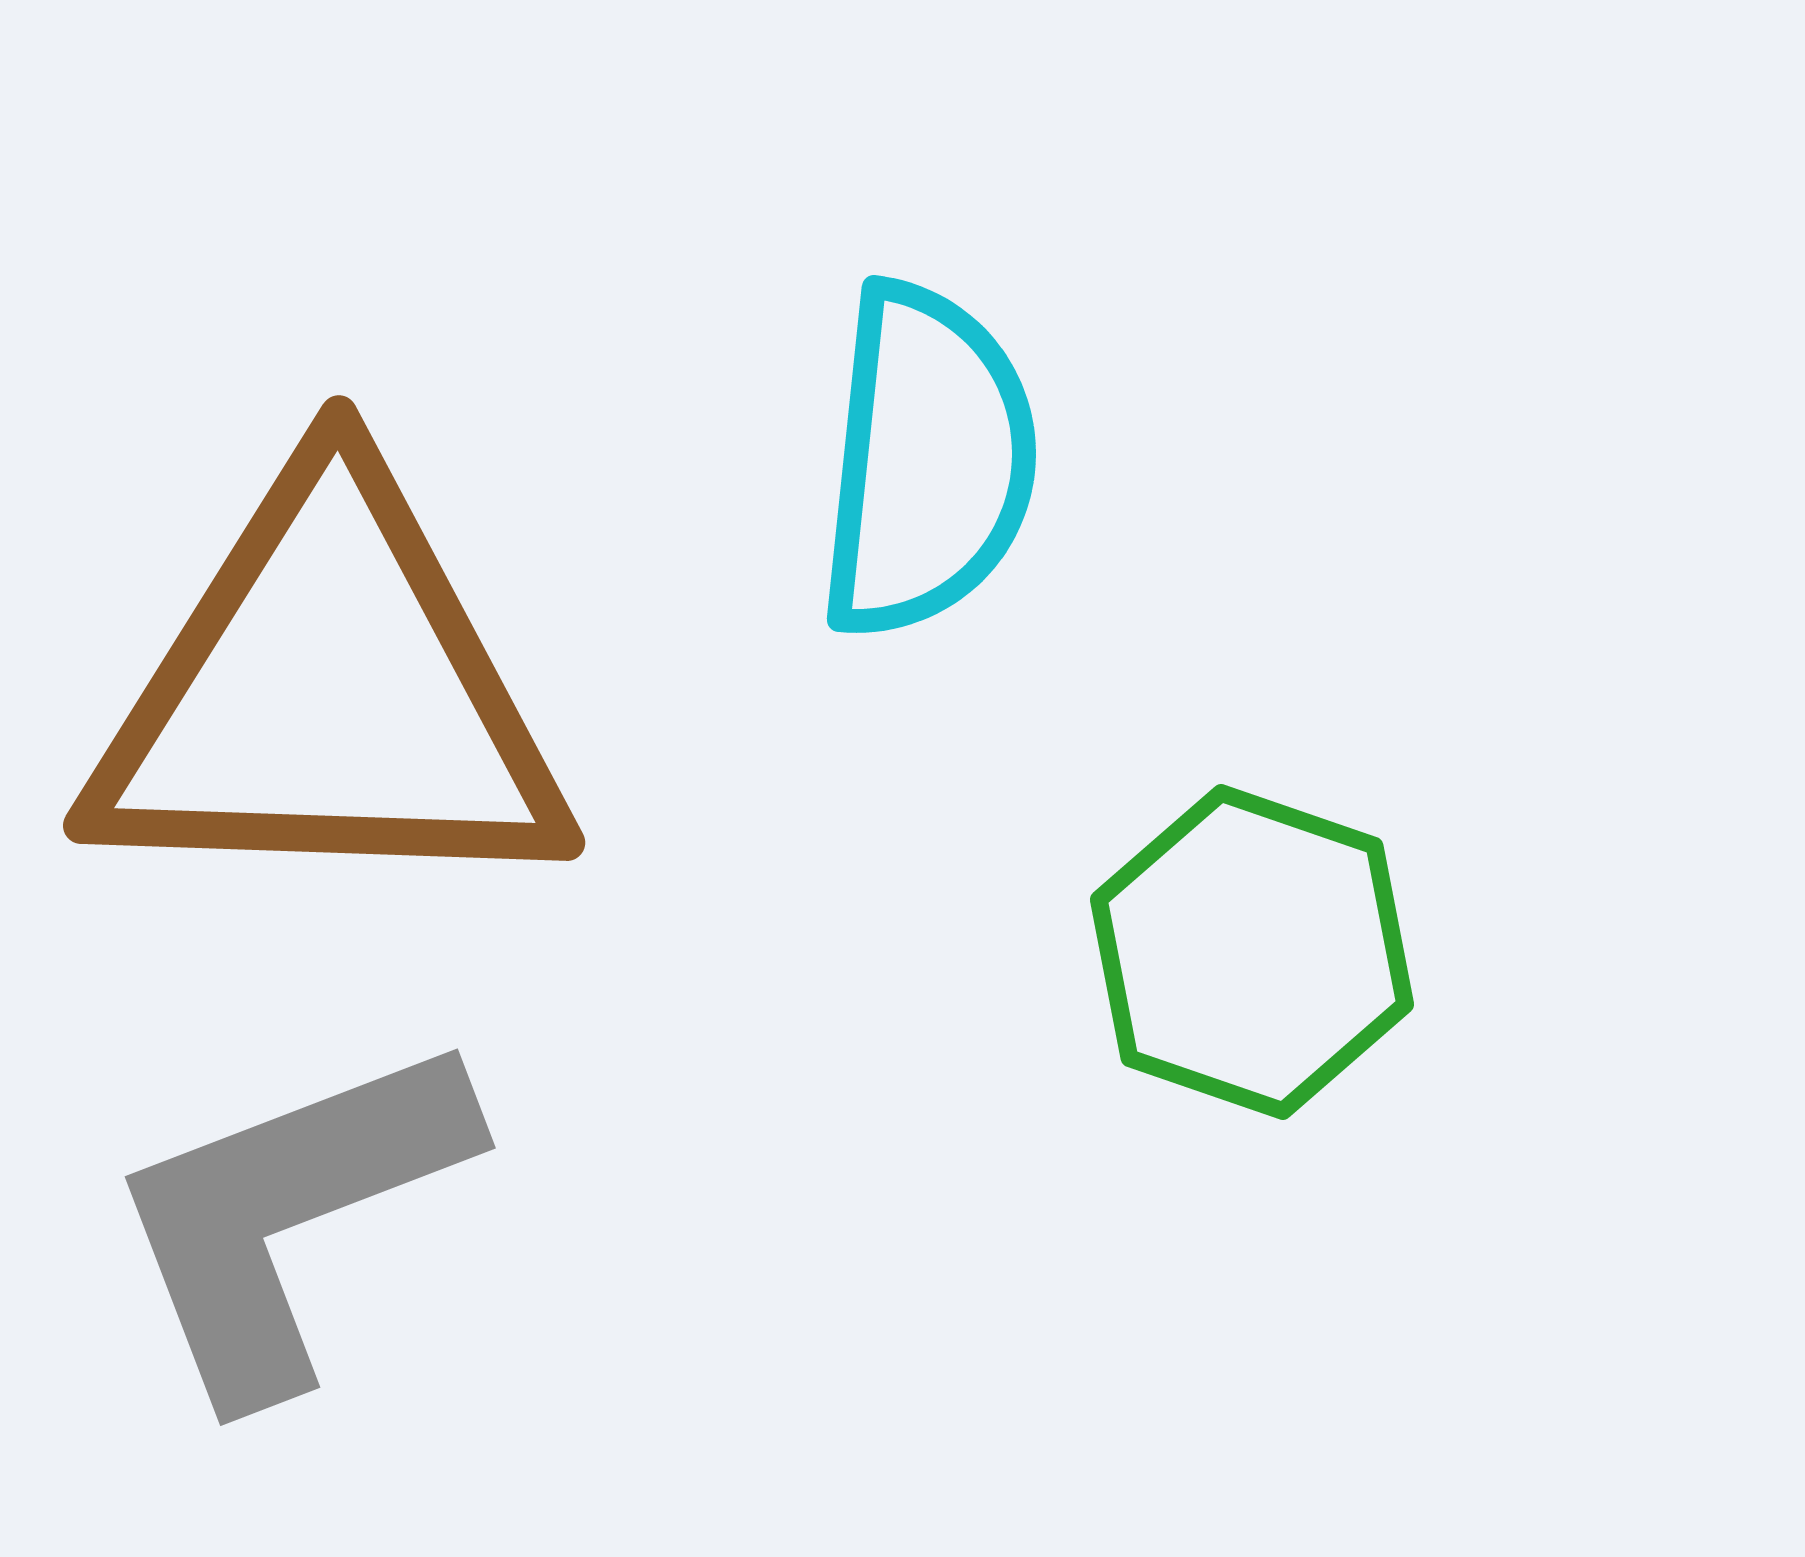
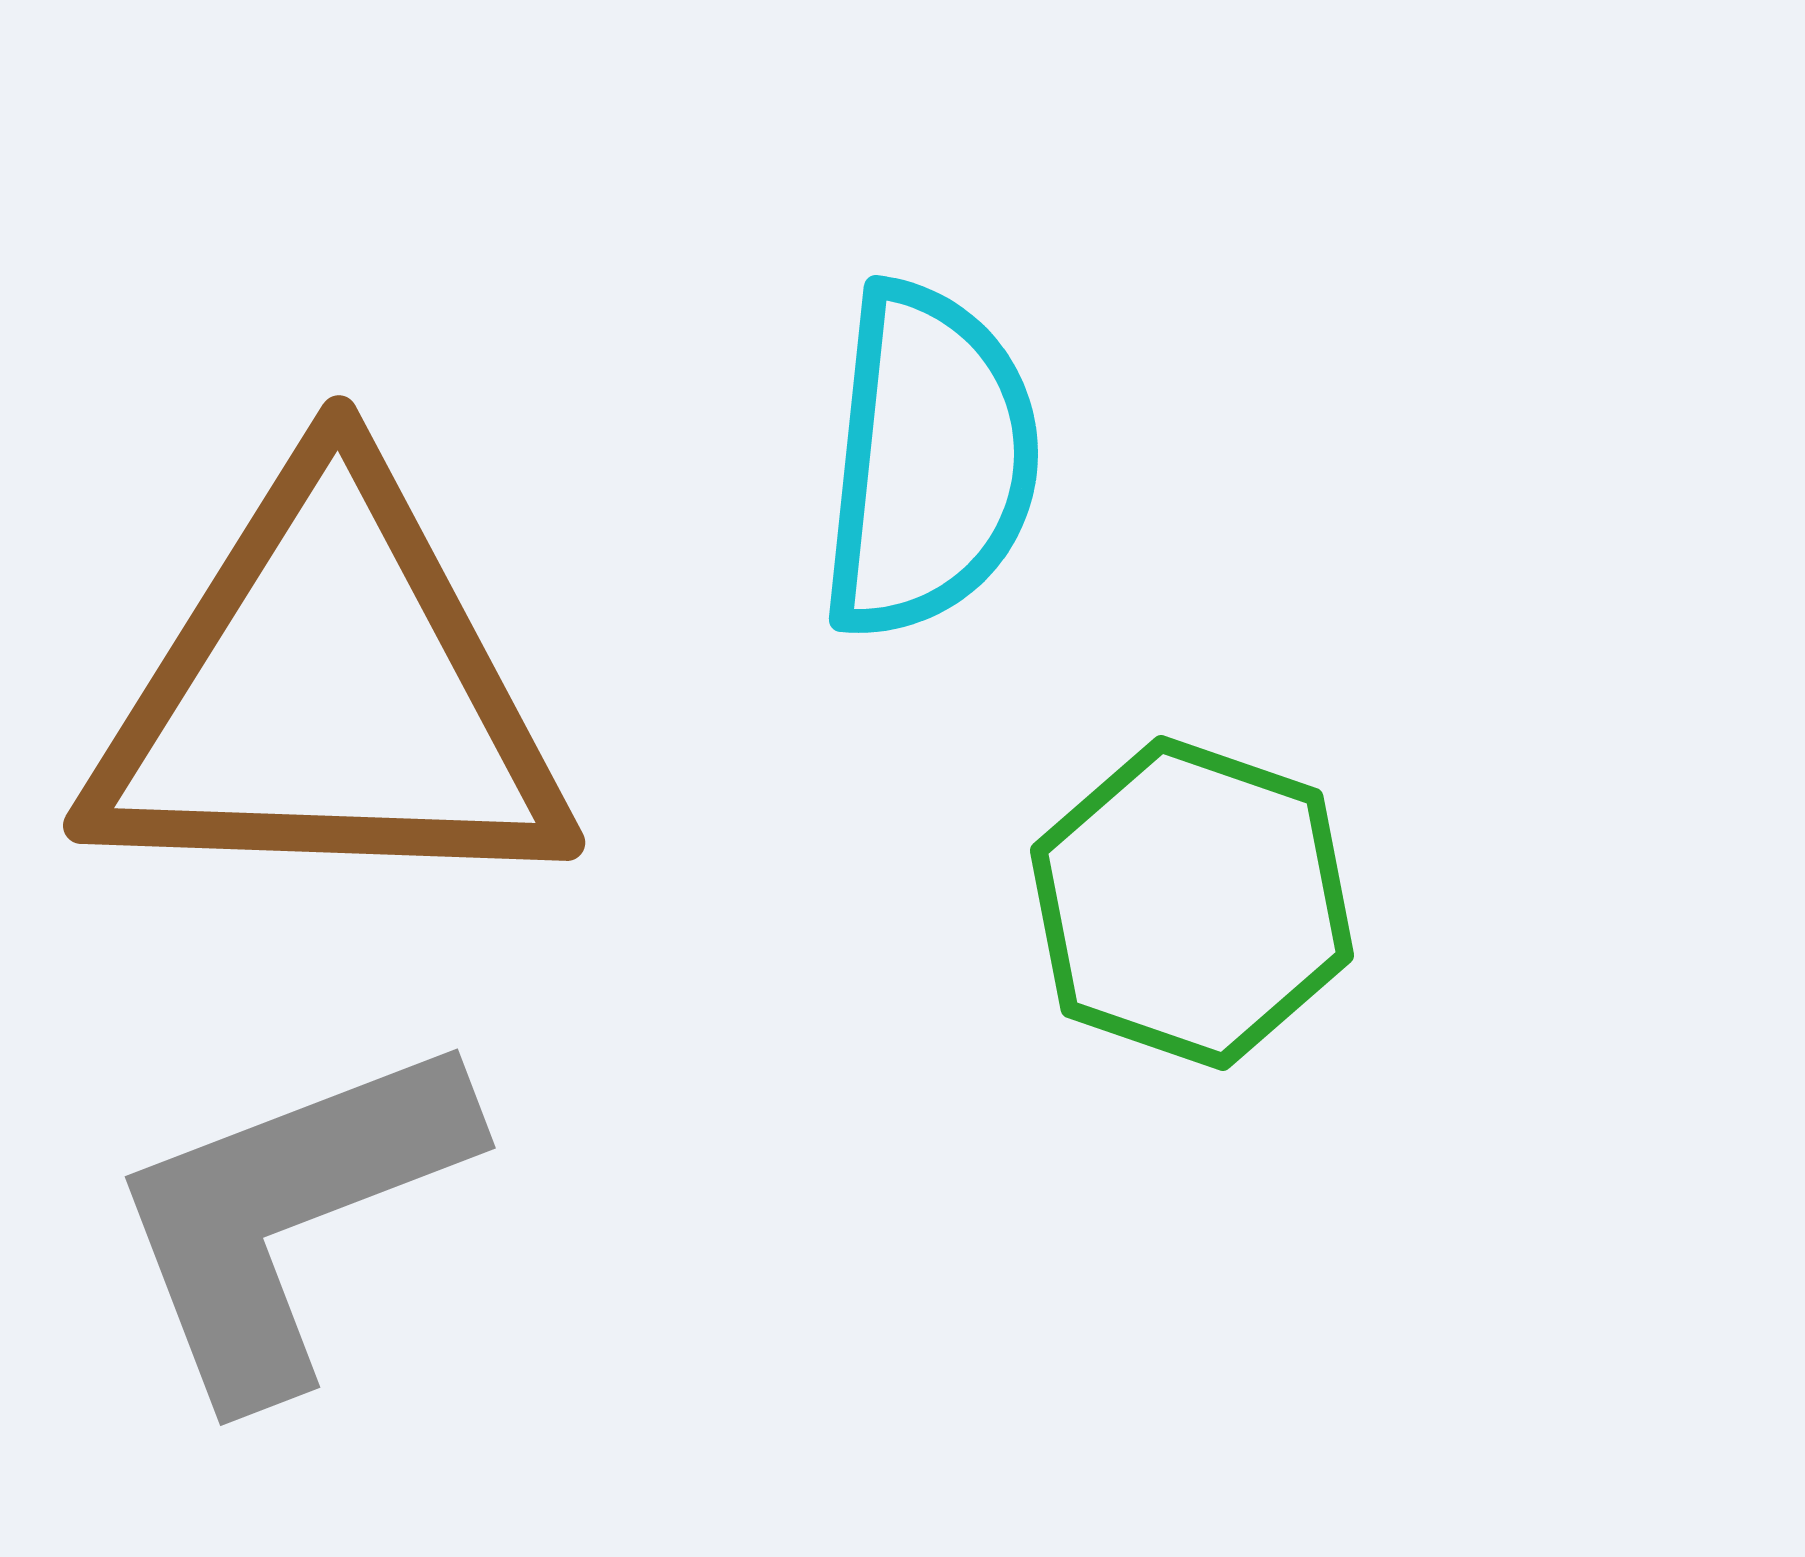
cyan semicircle: moved 2 px right
green hexagon: moved 60 px left, 49 px up
